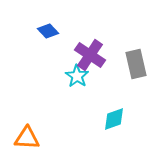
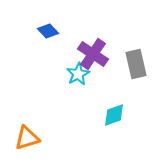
purple cross: moved 3 px right, 1 px up
cyan star: moved 1 px right, 2 px up; rotated 10 degrees clockwise
cyan diamond: moved 4 px up
orange triangle: rotated 20 degrees counterclockwise
